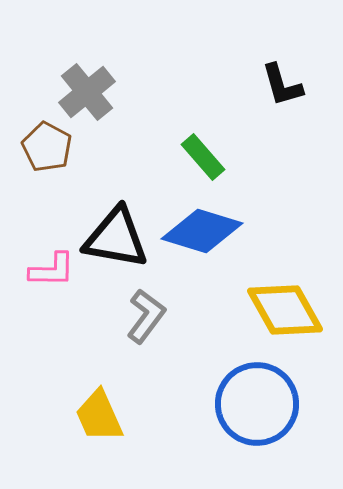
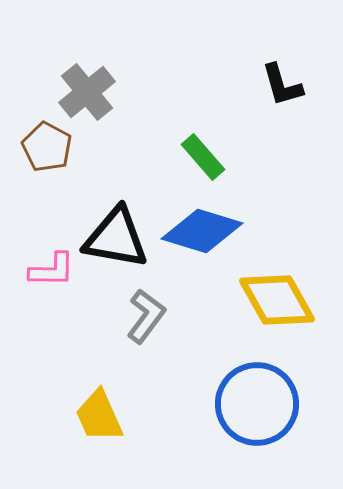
yellow diamond: moved 8 px left, 10 px up
